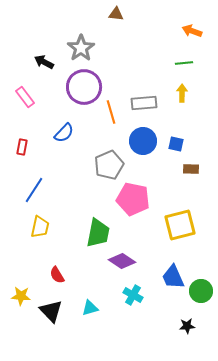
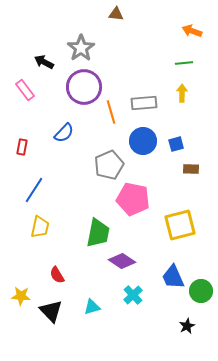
pink rectangle: moved 7 px up
blue square: rotated 28 degrees counterclockwise
cyan cross: rotated 18 degrees clockwise
cyan triangle: moved 2 px right, 1 px up
black star: rotated 21 degrees counterclockwise
